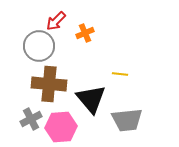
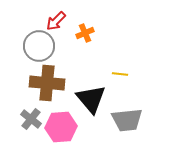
brown cross: moved 2 px left, 1 px up
gray cross: rotated 25 degrees counterclockwise
